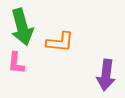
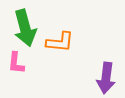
green arrow: moved 3 px right, 1 px down
purple arrow: moved 3 px down
